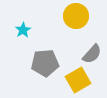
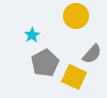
cyan star: moved 9 px right, 5 px down
gray pentagon: rotated 24 degrees counterclockwise
yellow square: moved 4 px left, 3 px up; rotated 35 degrees counterclockwise
